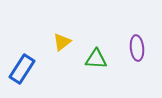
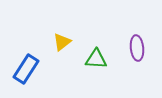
blue rectangle: moved 4 px right
